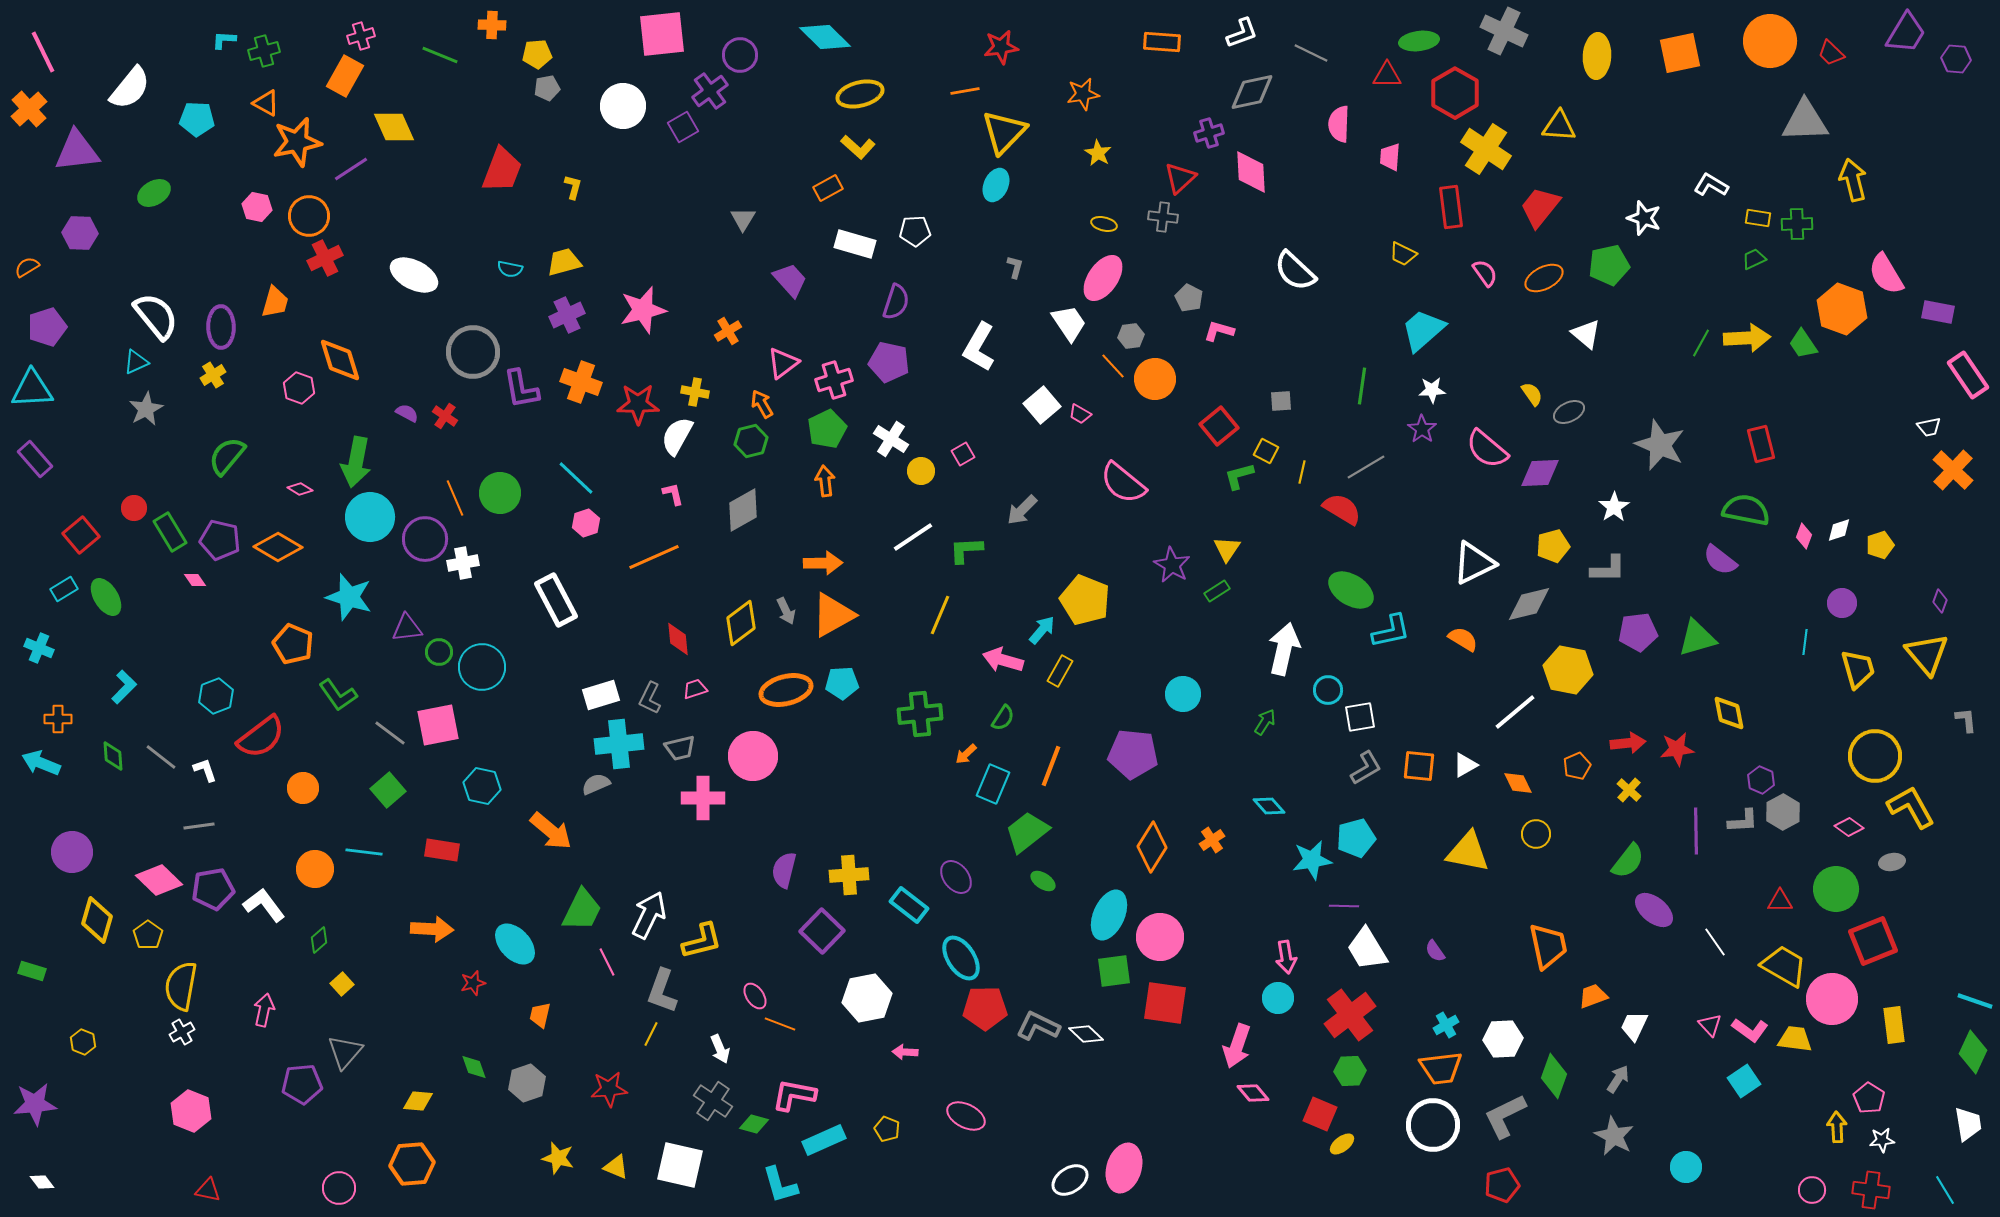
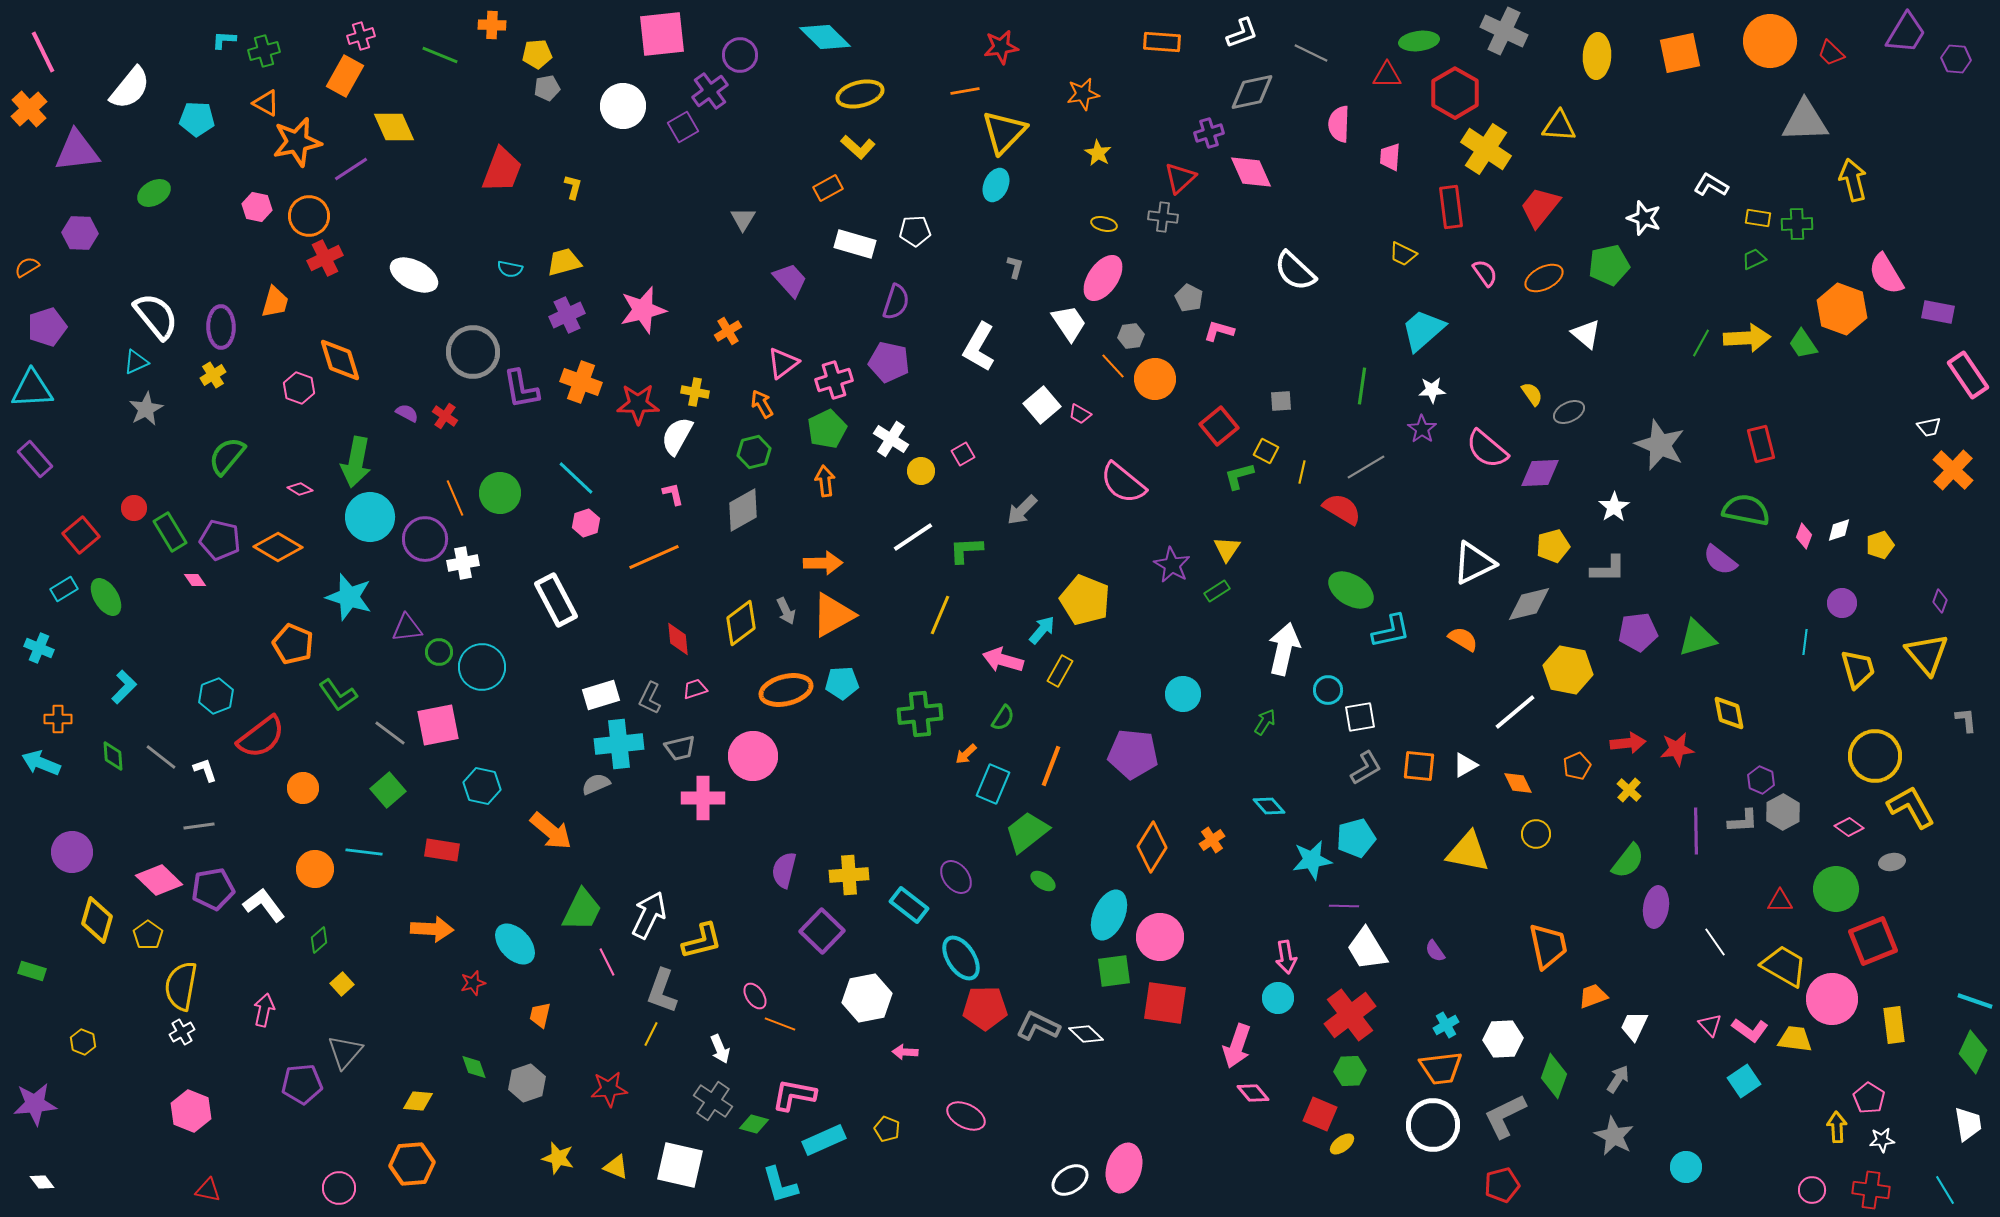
pink diamond at (1251, 172): rotated 21 degrees counterclockwise
green hexagon at (751, 441): moved 3 px right, 11 px down
purple ellipse at (1654, 910): moved 2 px right, 3 px up; rotated 60 degrees clockwise
